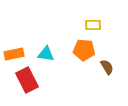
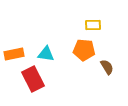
red rectangle: moved 6 px right, 1 px up
